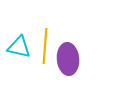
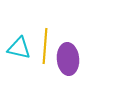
cyan triangle: moved 1 px down
